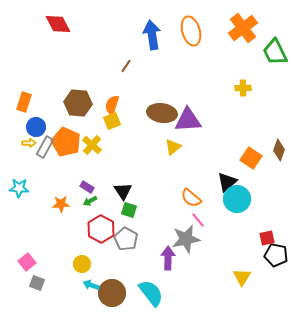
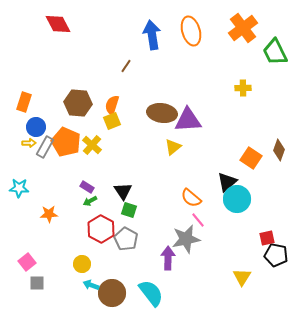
orange star at (61, 204): moved 12 px left, 10 px down
gray square at (37, 283): rotated 21 degrees counterclockwise
